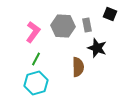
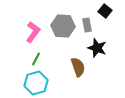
black square: moved 5 px left, 3 px up; rotated 16 degrees clockwise
brown semicircle: rotated 18 degrees counterclockwise
